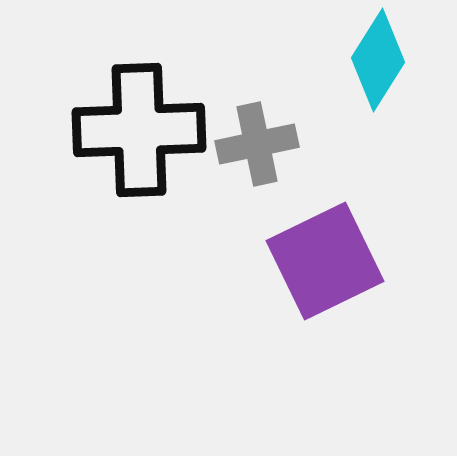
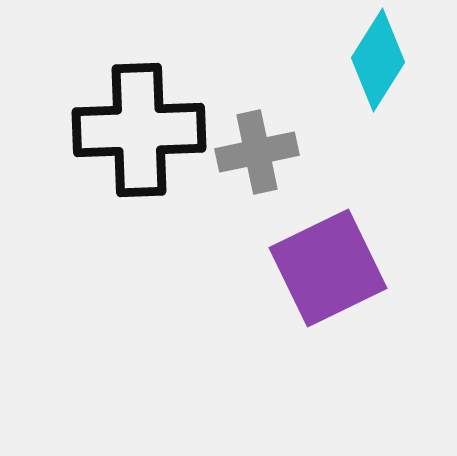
gray cross: moved 8 px down
purple square: moved 3 px right, 7 px down
